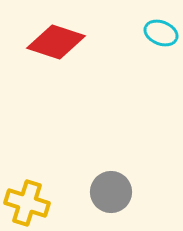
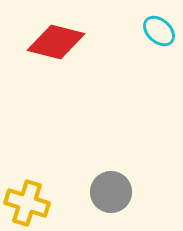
cyan ellipse: moved 2 px left, 2 px up; rotated 20 degrees clockwise
red diamond: rotated 4 degrees counterclockwise
